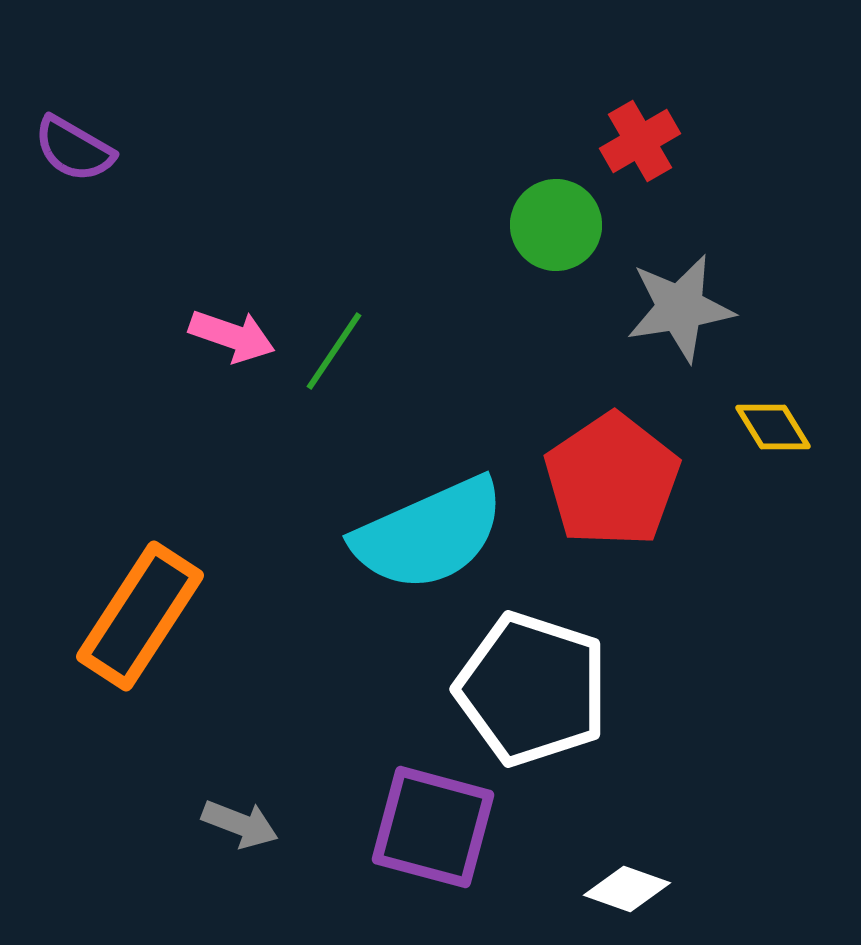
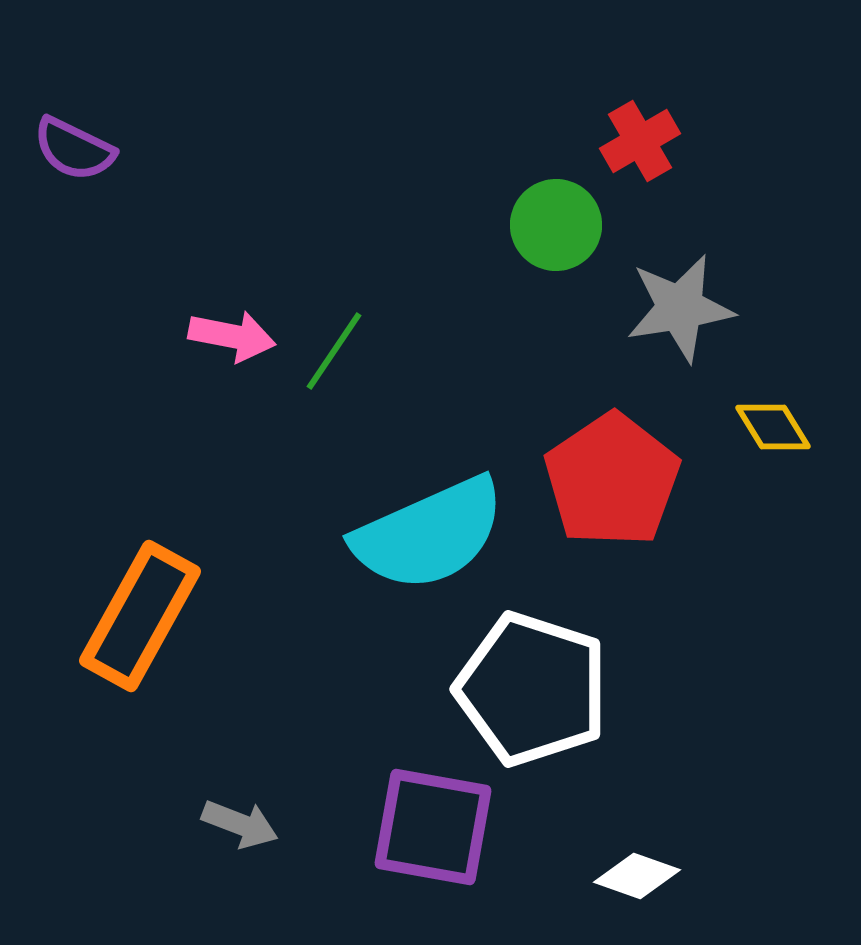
purple semicircle: rotated 4 degrees counterclockwise
pink arrow: rotated 8 degrees counterclockwise
orange rectangle: rotated 4 degrees counterclockwise
purple square: rotated 5 degrees counterclockwise
white diamond: moved 10 px right, 13 px up
